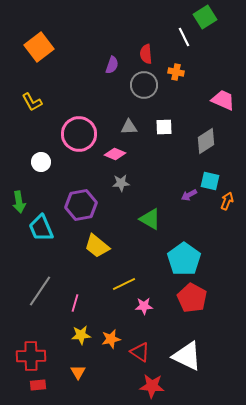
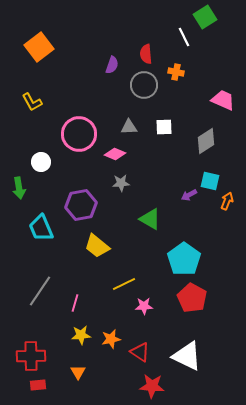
green arrow: moved 14 px up
